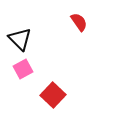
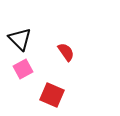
red semicircle: moved 13 px left, 30 px down
red square: moved 1 px left; rotated 20 degrees counterclockwise
